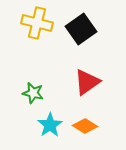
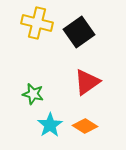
black square: moved 2 px left, 3 px down
green star: moved 1 px down
